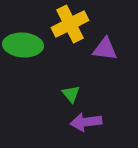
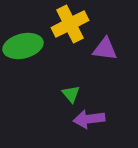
green ellipse: moved 1 px down; rotated 18 degrees counterclockwise
purple arrow: moved 3 px right, 3 px up
